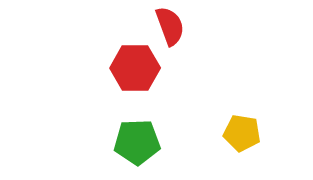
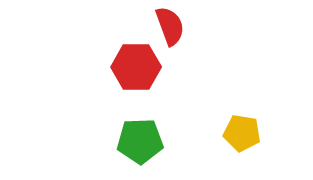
red hexagon: moved 1 px right, 1 px up
green pentagon: moved 3 px right, 1 px up
